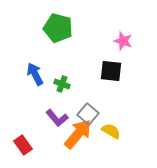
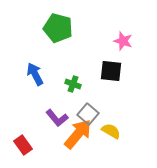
green cross: moved 11 px right
